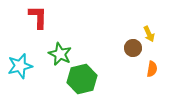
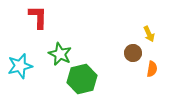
brown circle: moved 5 px down
